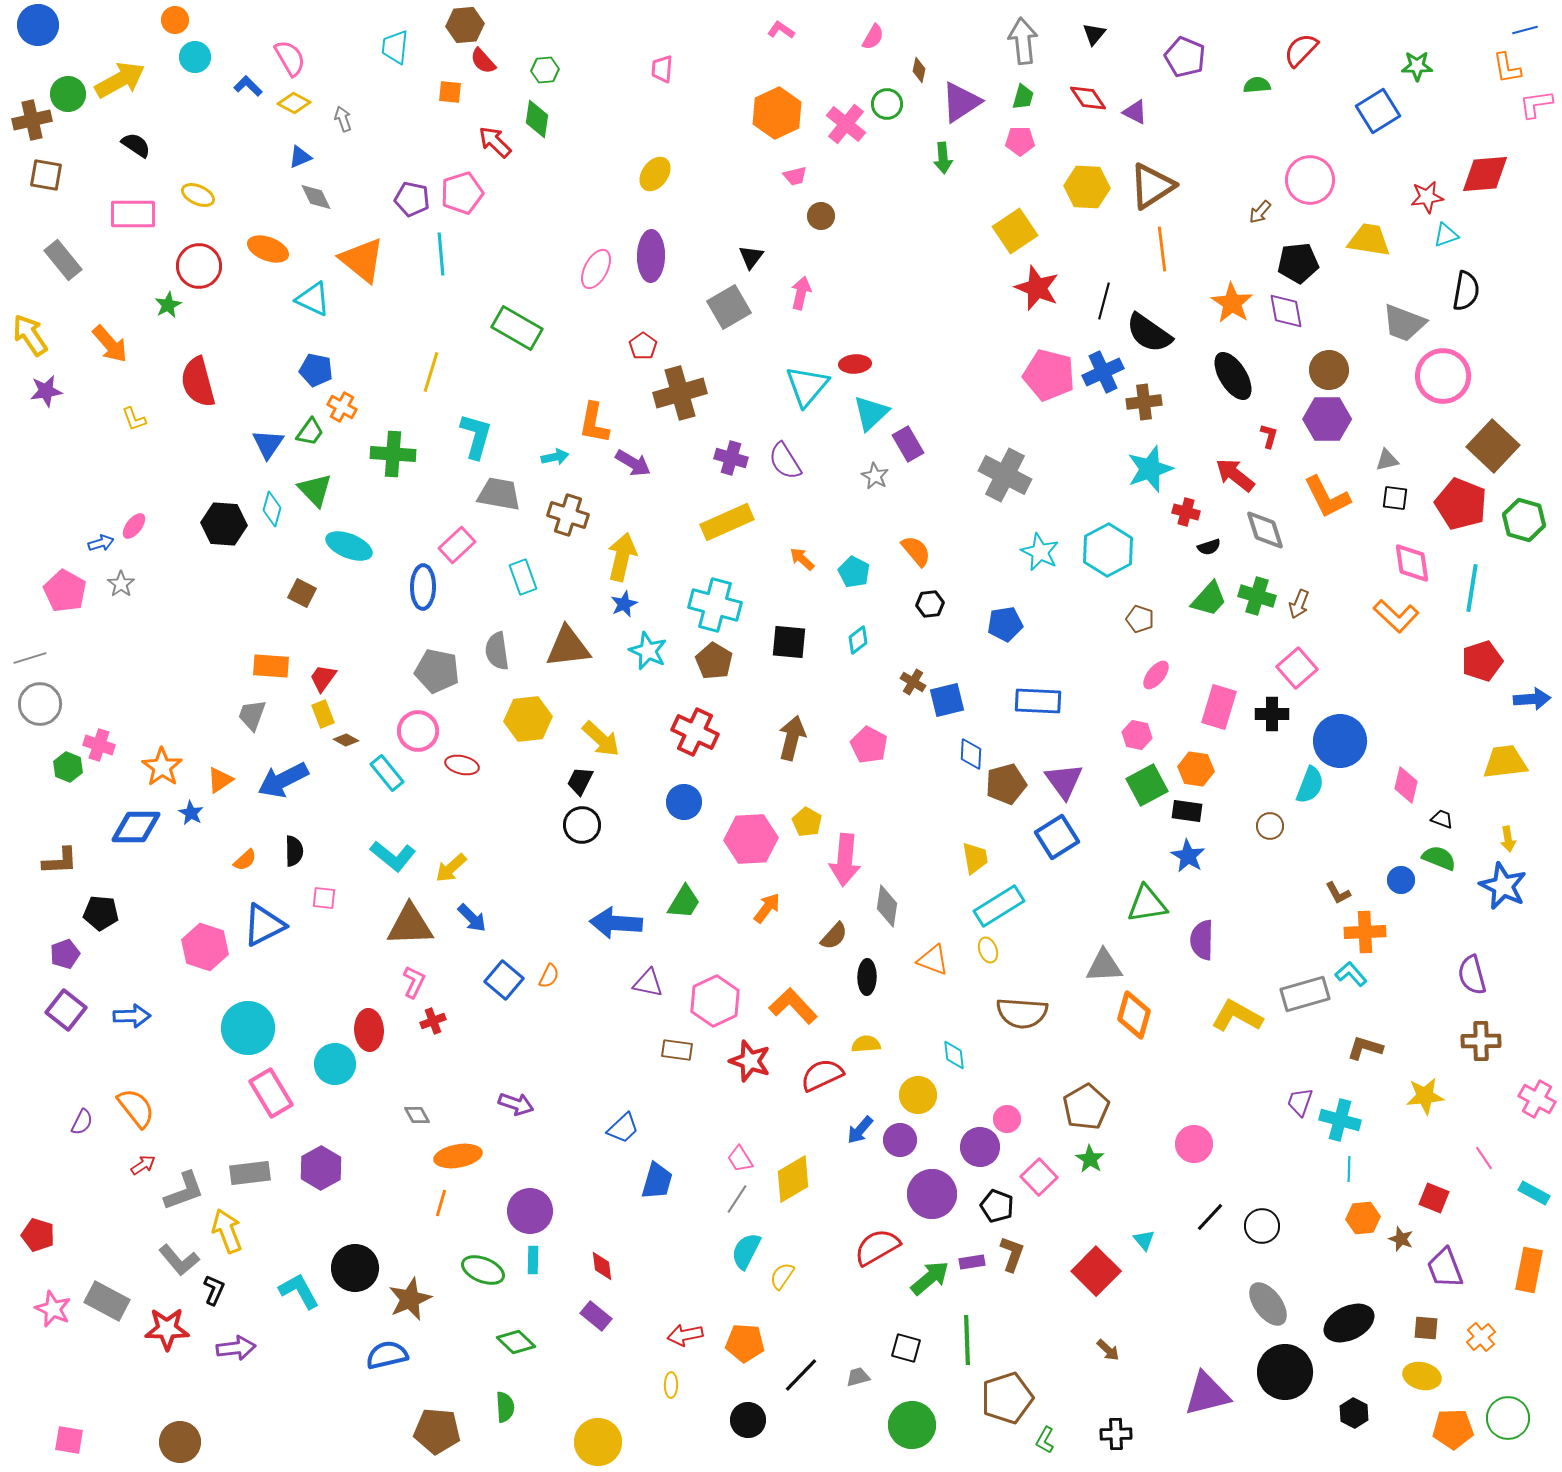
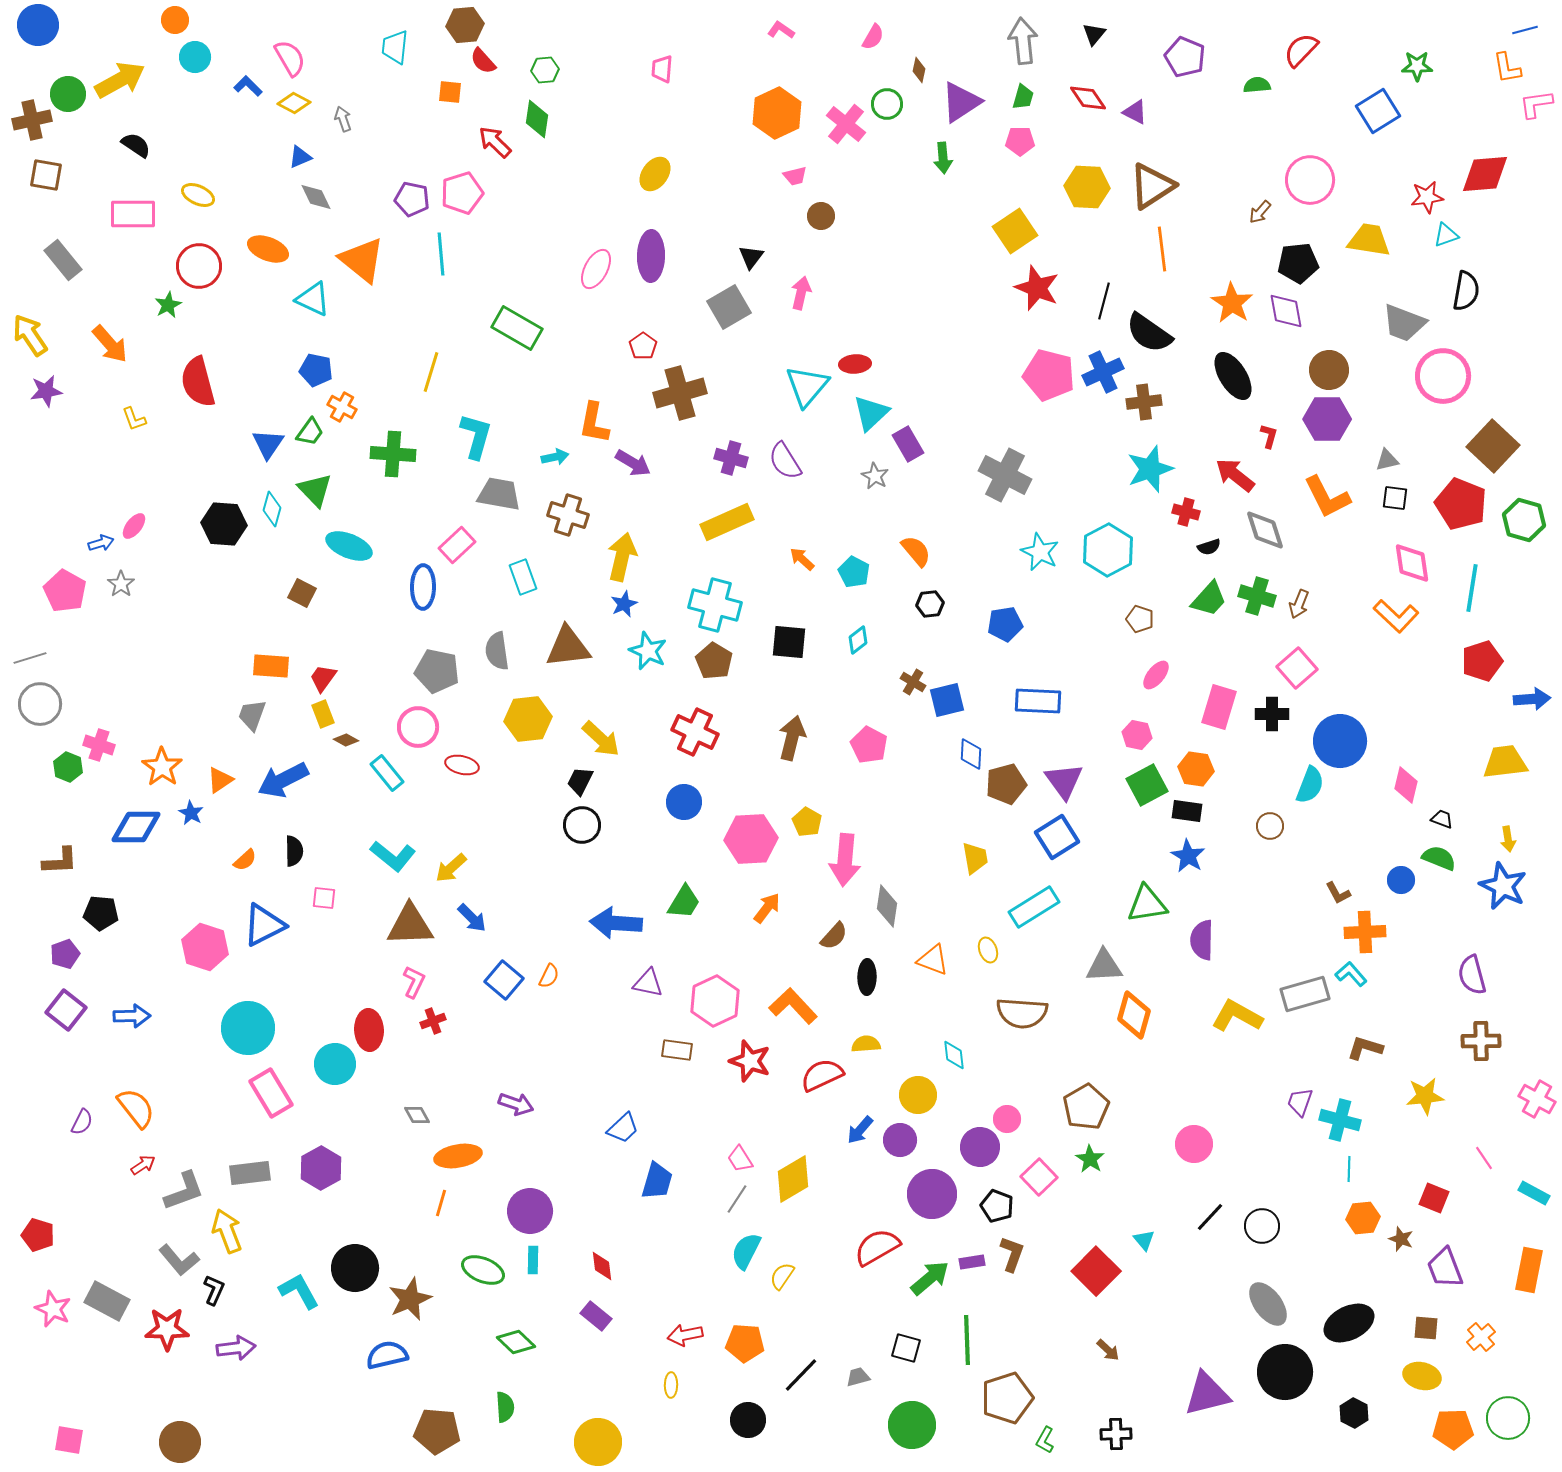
pink circle at (418, 731): moved 4 px up
cyan rectangle at (999, 906): moved 35 px right, 1 px down
